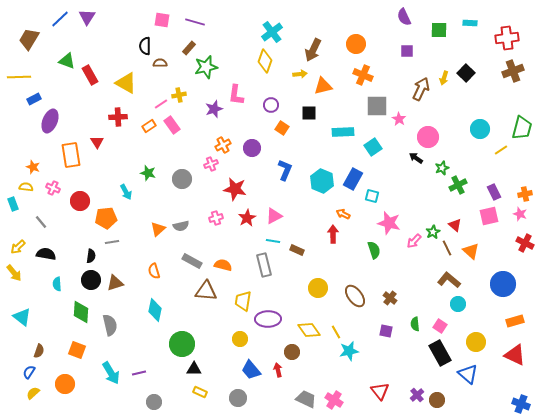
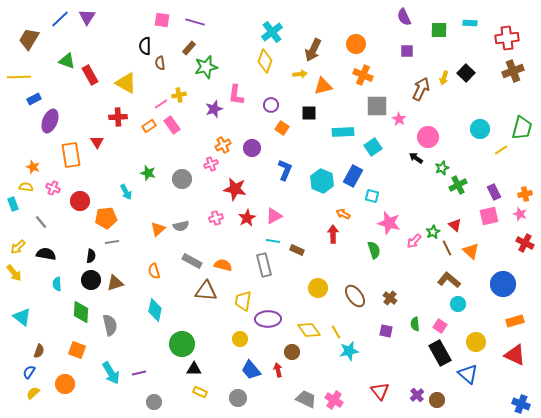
brown semicircle at (160, 63): rotated 96 degrees counterclockwise
blue rectangle at (353, 179): moved 3 px up
